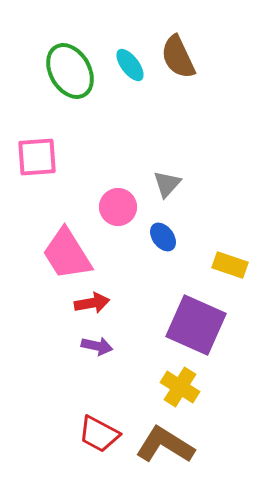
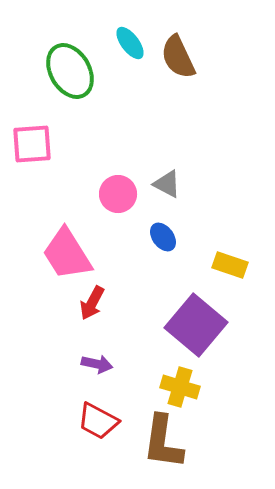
cyan ellipse: moved 22 px up
pink square: moved 5 px left, 13 px up
gray triangle: rotated 44 degrees counterclockwise
pink circle: moved 13 px up
red arrow: rotated 128 degrees clockwise
purple square: rotated 16 degrees clockwise
purple arrow: moved 18 px down
yellow cross: rotated 15 degrees counterclockwise
red trapezoid: moved 1 px left, 13 px up
brown L-shape: moved 2 px left, 3 px up; rotated 114 degrees counterclockwise
